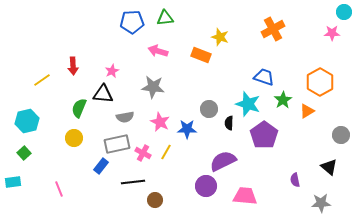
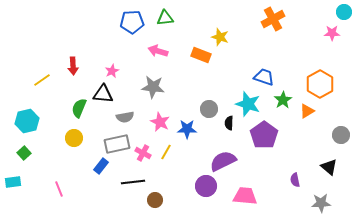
orange cross at (273, 29): moved 10 px up
orange hexagon at (320, 82): moved 2 px down
